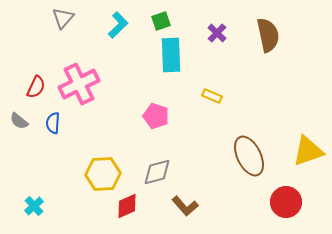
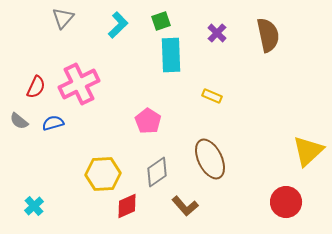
pink pentagon: moved 8 px left, 5 px down; rotated 15 degrees clockwise
blue semicircle: rotated 70 degrees clockwise
yellow triangle: rotated 24 degrees counterclockwise
brown ellipse: moved 39 px left, 3 px down
gray diamond: rotated 20 degrees counterclockwise
